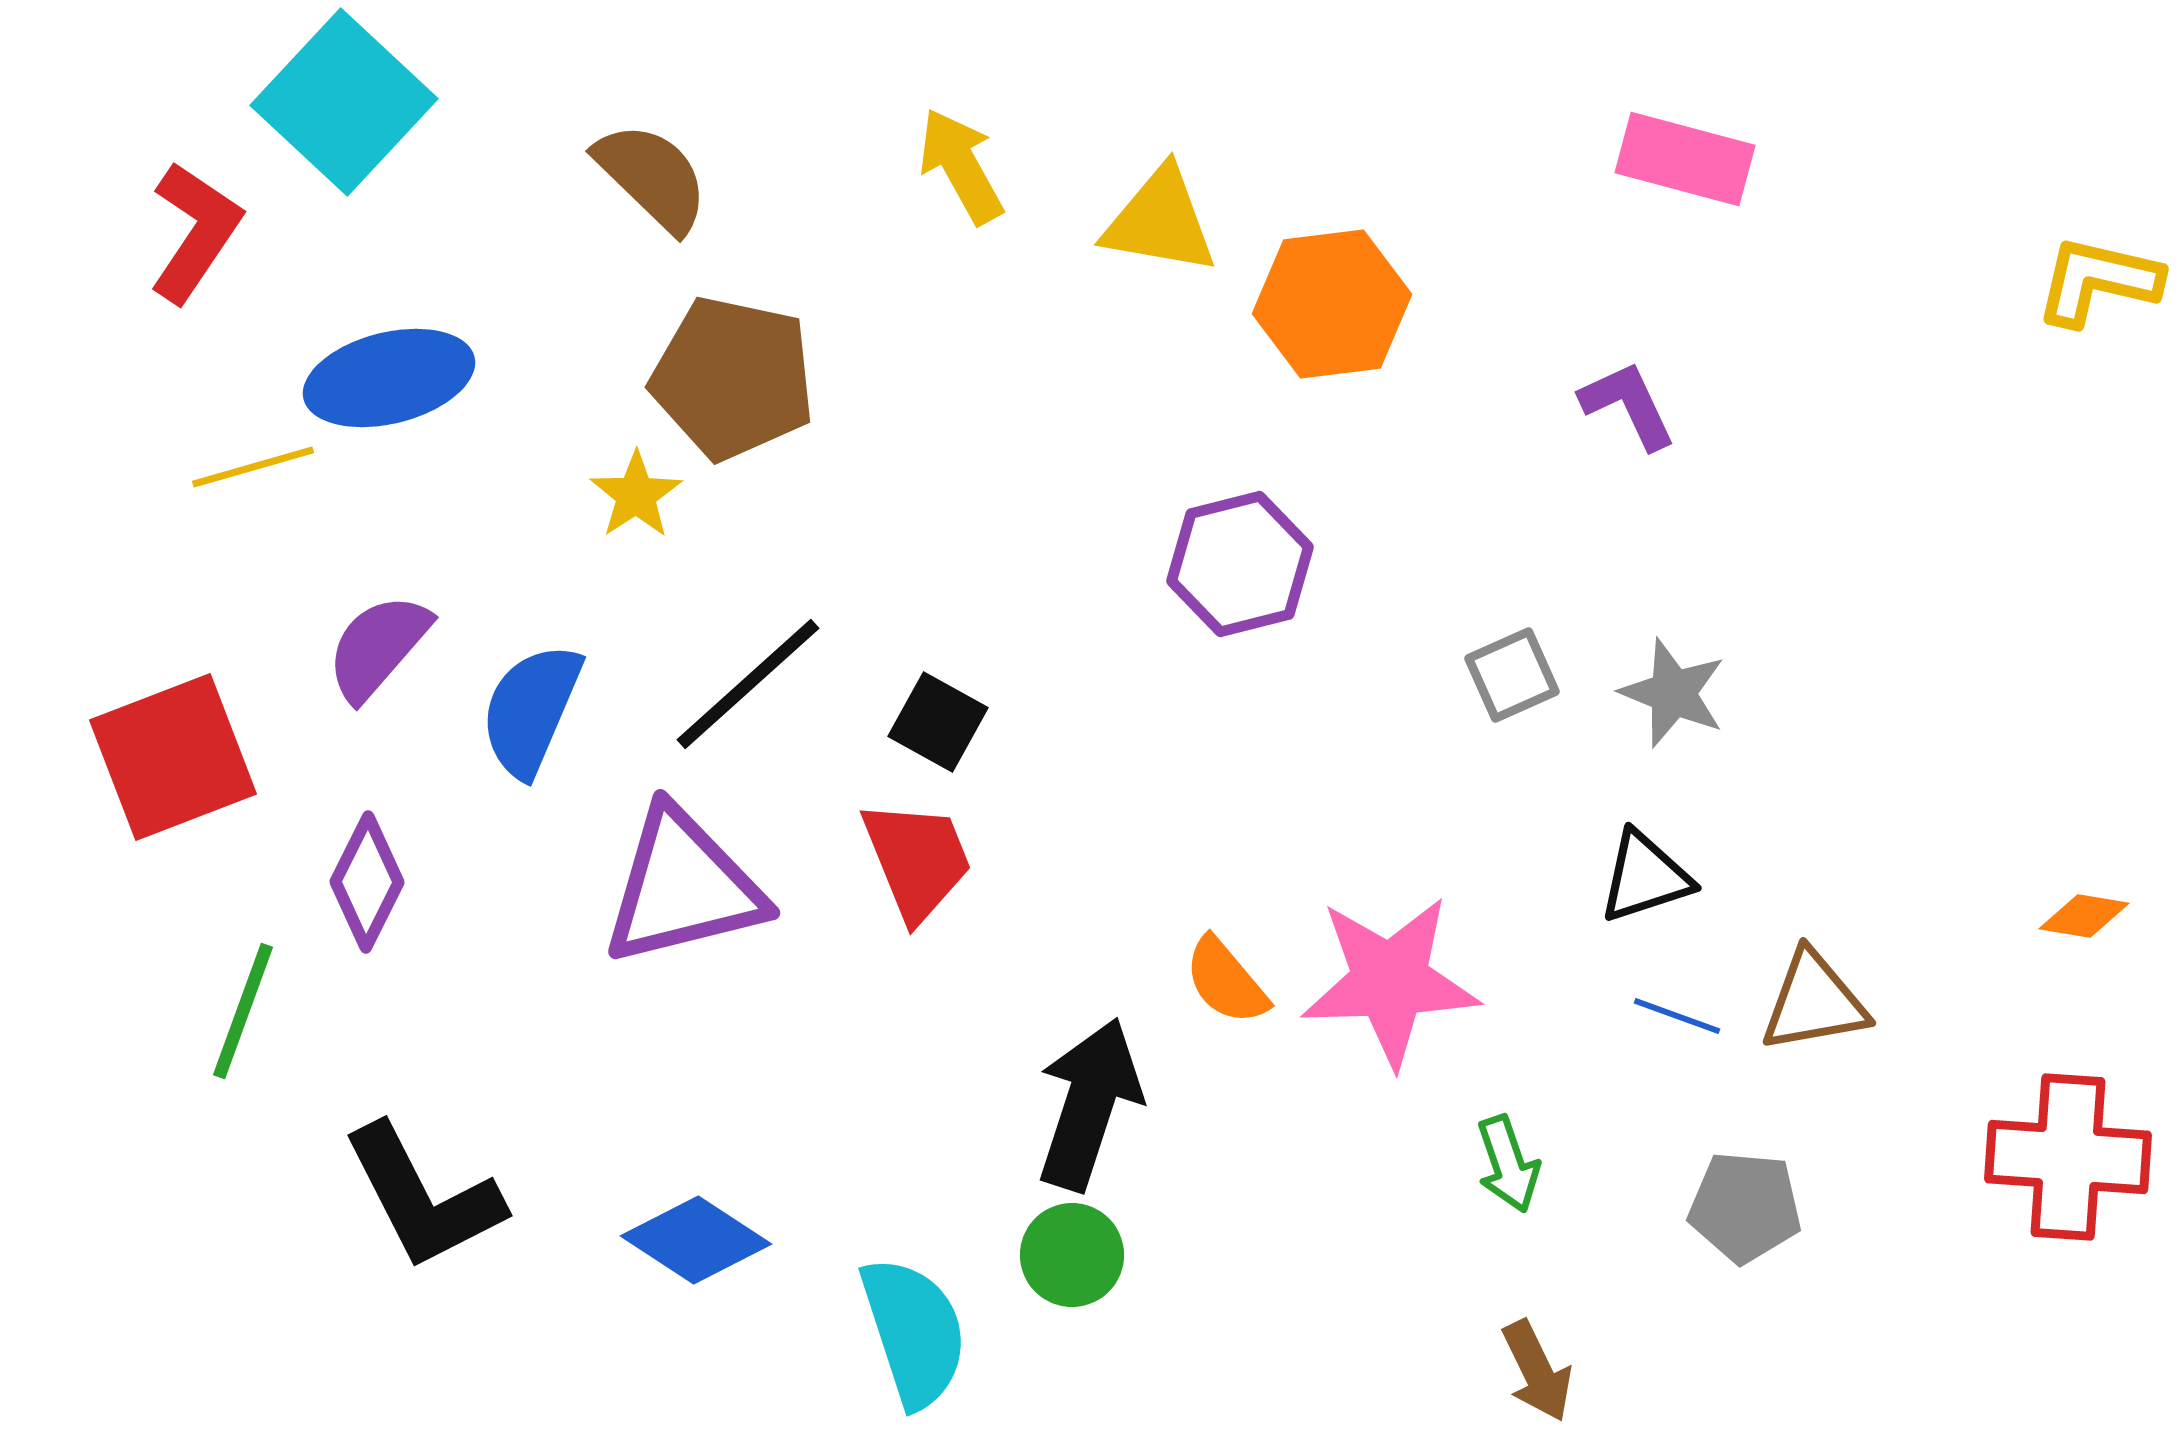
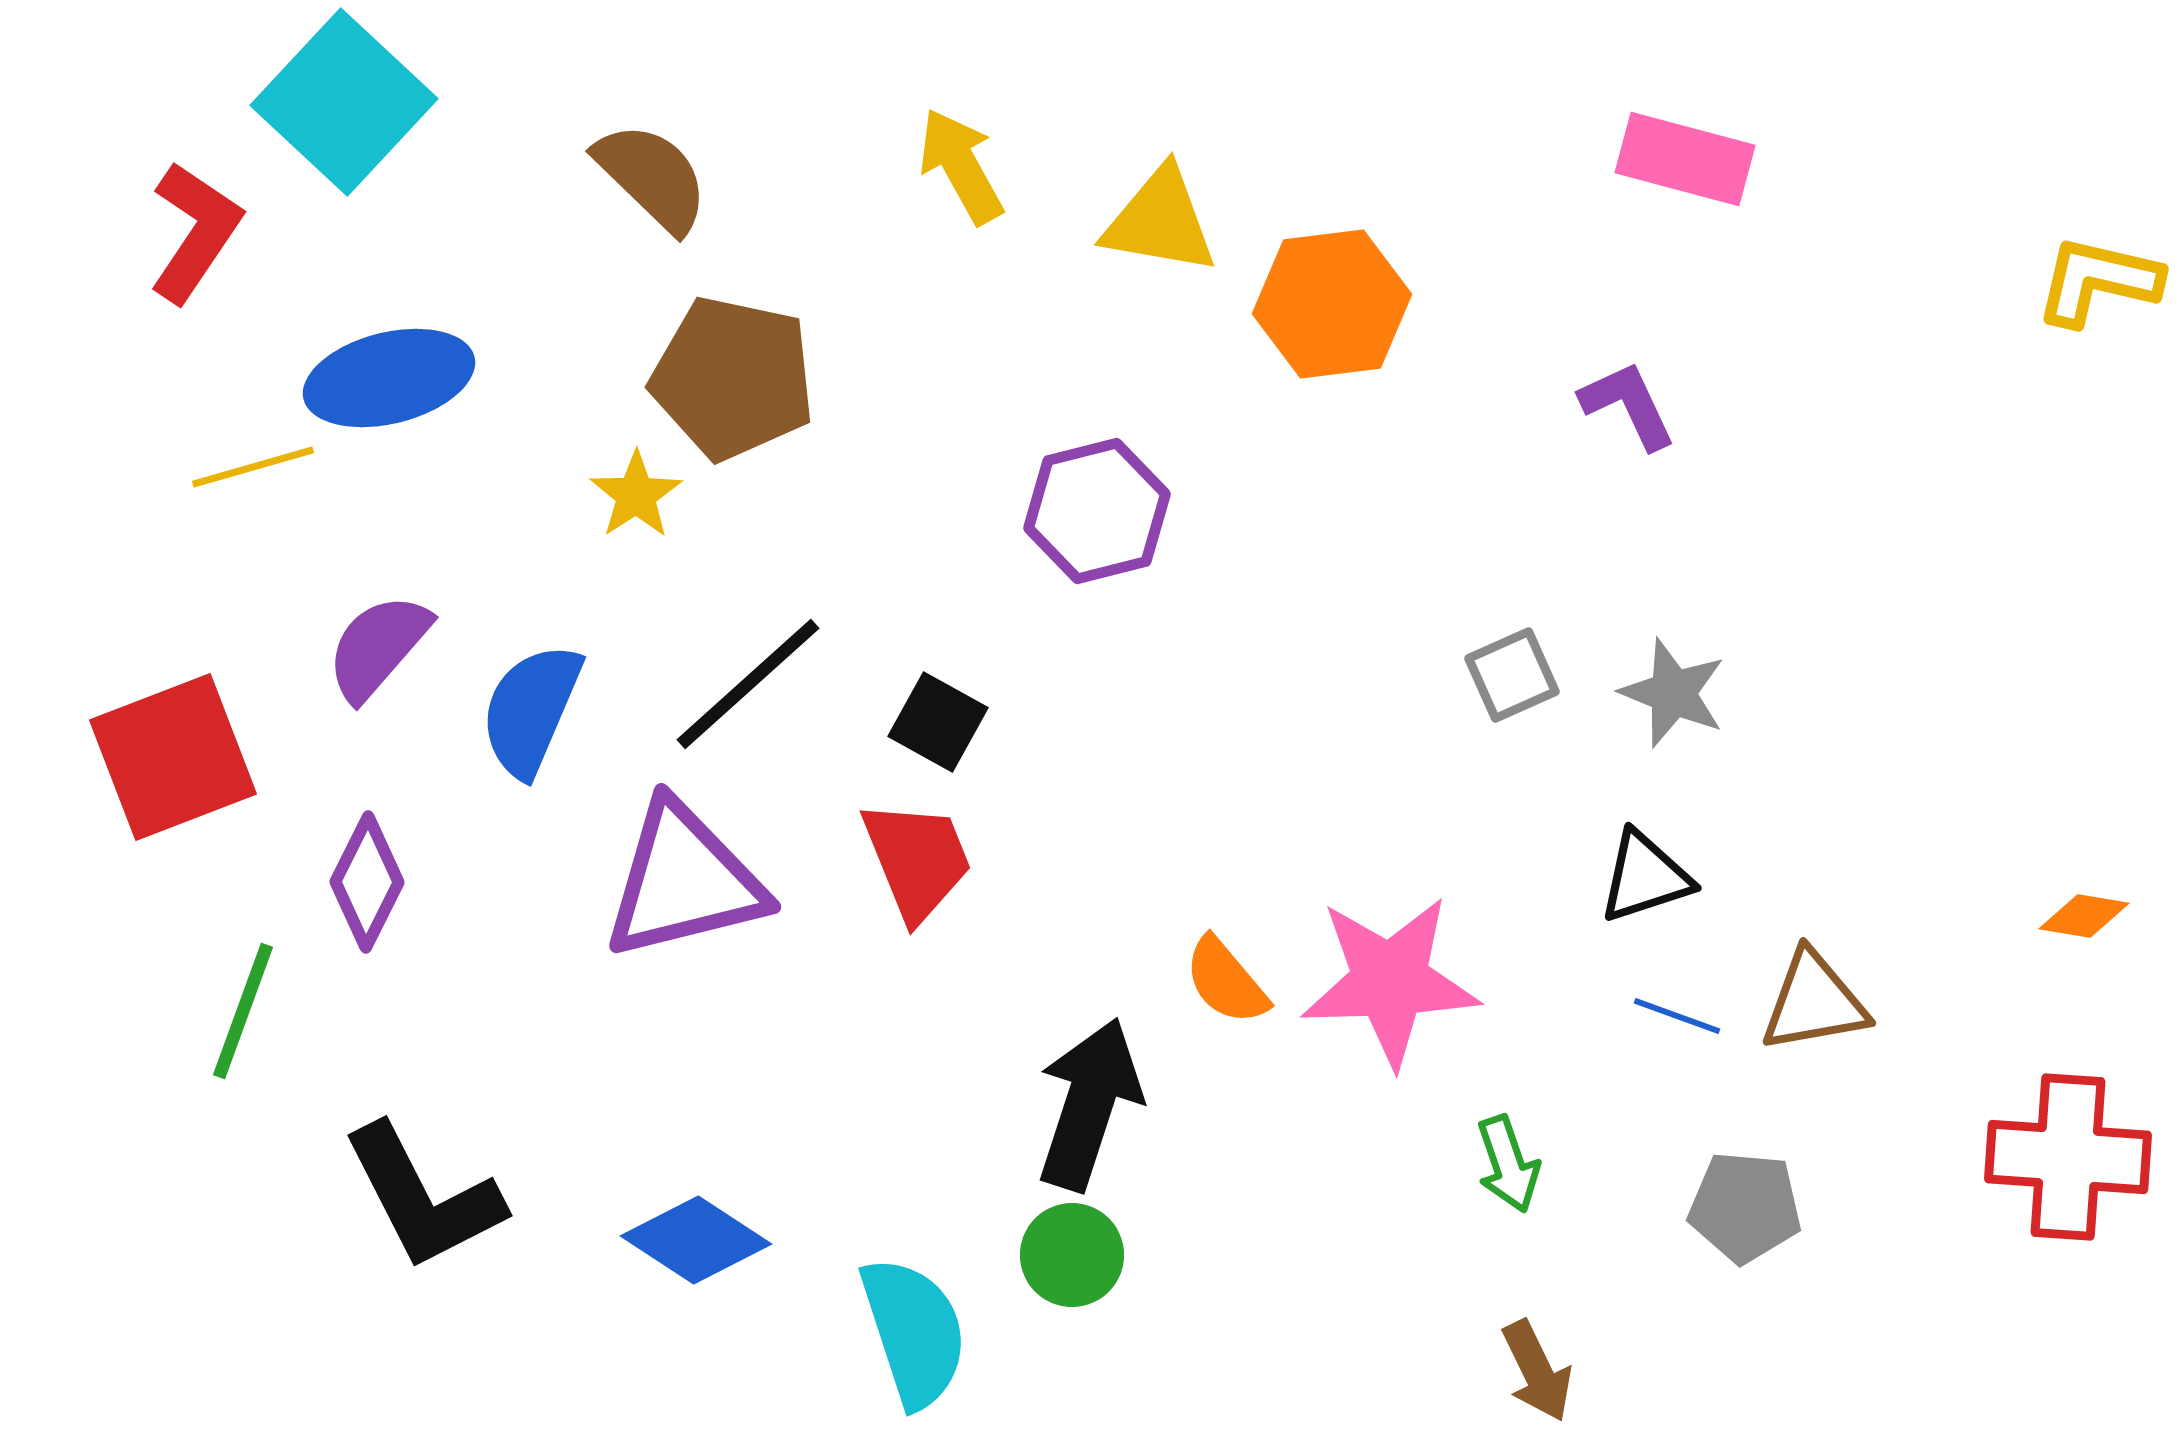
purple hexagon: moved 143 px left, 53 px up
purple triangle: moved 1 px right, 6 px up
